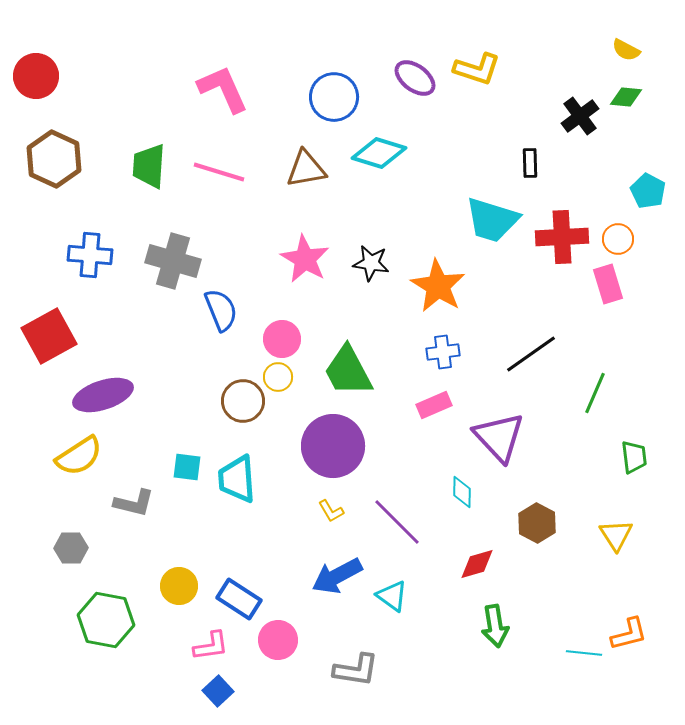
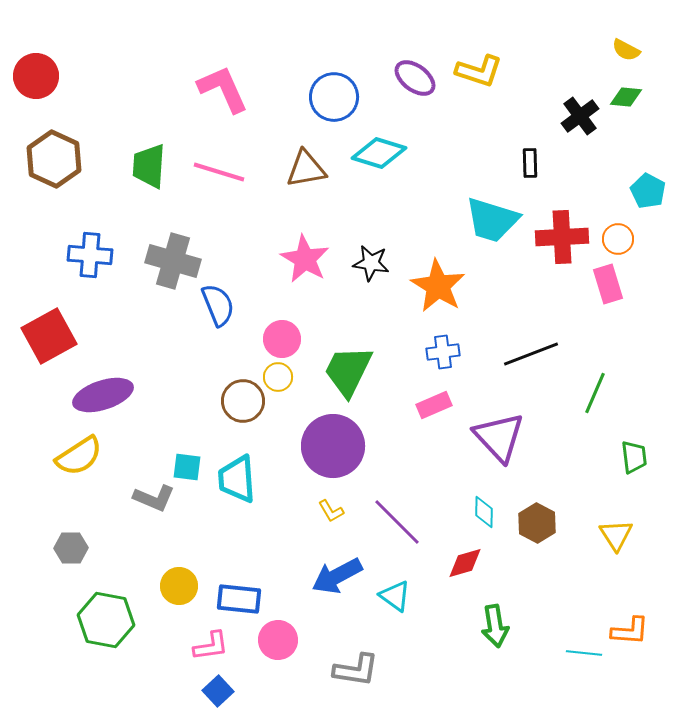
yellow L-shape at (477, 69): moved 2 px right, 2 px down
blue semicircle at (221, 310): moved 3 px left, 5 px up
black line at (531, 354): rotated 14 degrees clockwise
green trapezoid at (348, 371): rotated 54 degrees clockwise
cyan diamond at (462, 492): moved 22 px right, 20 px down
gray L-shape at (134, 503): moved 20 px right, 5 px up; rotated 9 degrees clockwise
red diamond at (477, 564): moved 12 px left, 1 px up
cyan triangle at (392, 596): moved 3 px right
blue rectangle at (239, 599): rotated 27 degrees counterclockwise
orange L-shape at (629, 634): moved 1 px right, 3 px up; rotated 18 degrees clockwise
